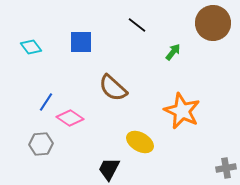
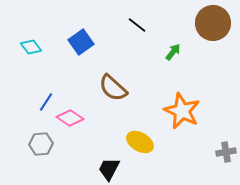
blue square: rotated 35 degrees counterclockwise
gray cross: moved 16 px up
